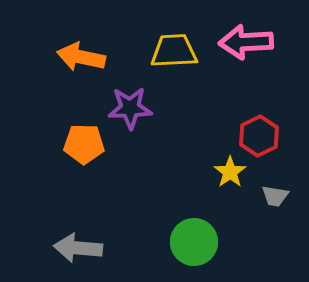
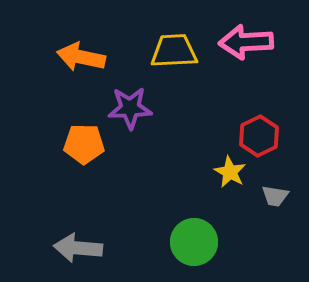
yellow star: rotated 8 degrees counterclockwise
